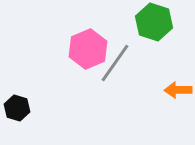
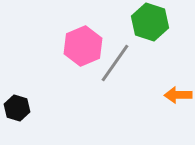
green hexagon: moved 4 px left
pink hexagon: moved 5 px left, 3 px up
orange arrow: moved 5 px down
